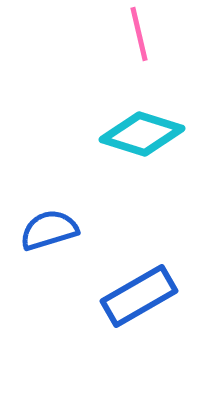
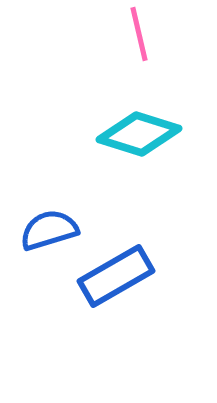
cyan diamond: moved 3 px left
blue rectangle: moved 23 px left, 20 px up
